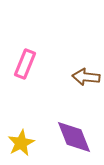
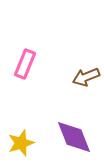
brown arrow: rotated 28 degrees counterclockwise
yellow star: rotated 8 degrees clockwise
